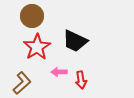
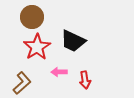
brown circle: moved 1 px down
black trapezoid: moved 2 px left
red arrow: moved 4 px right
